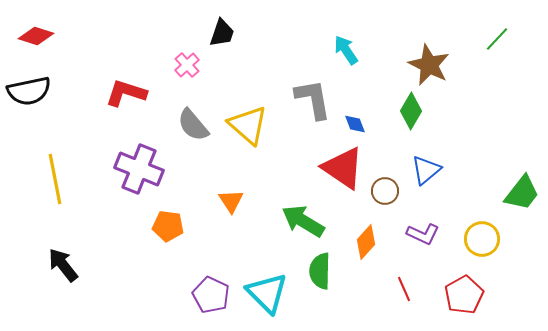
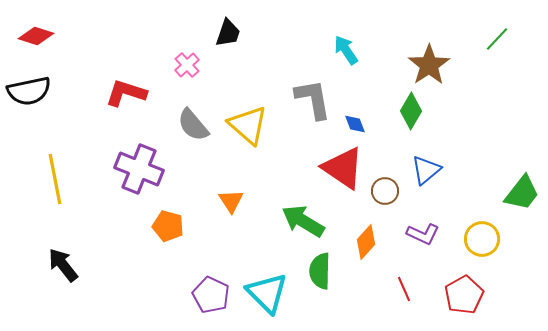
black trapezoid: moved 6 px right
brown star: rotated 12 degrees clockwise
orange pentagon: rotated 8 degrees clockwise
